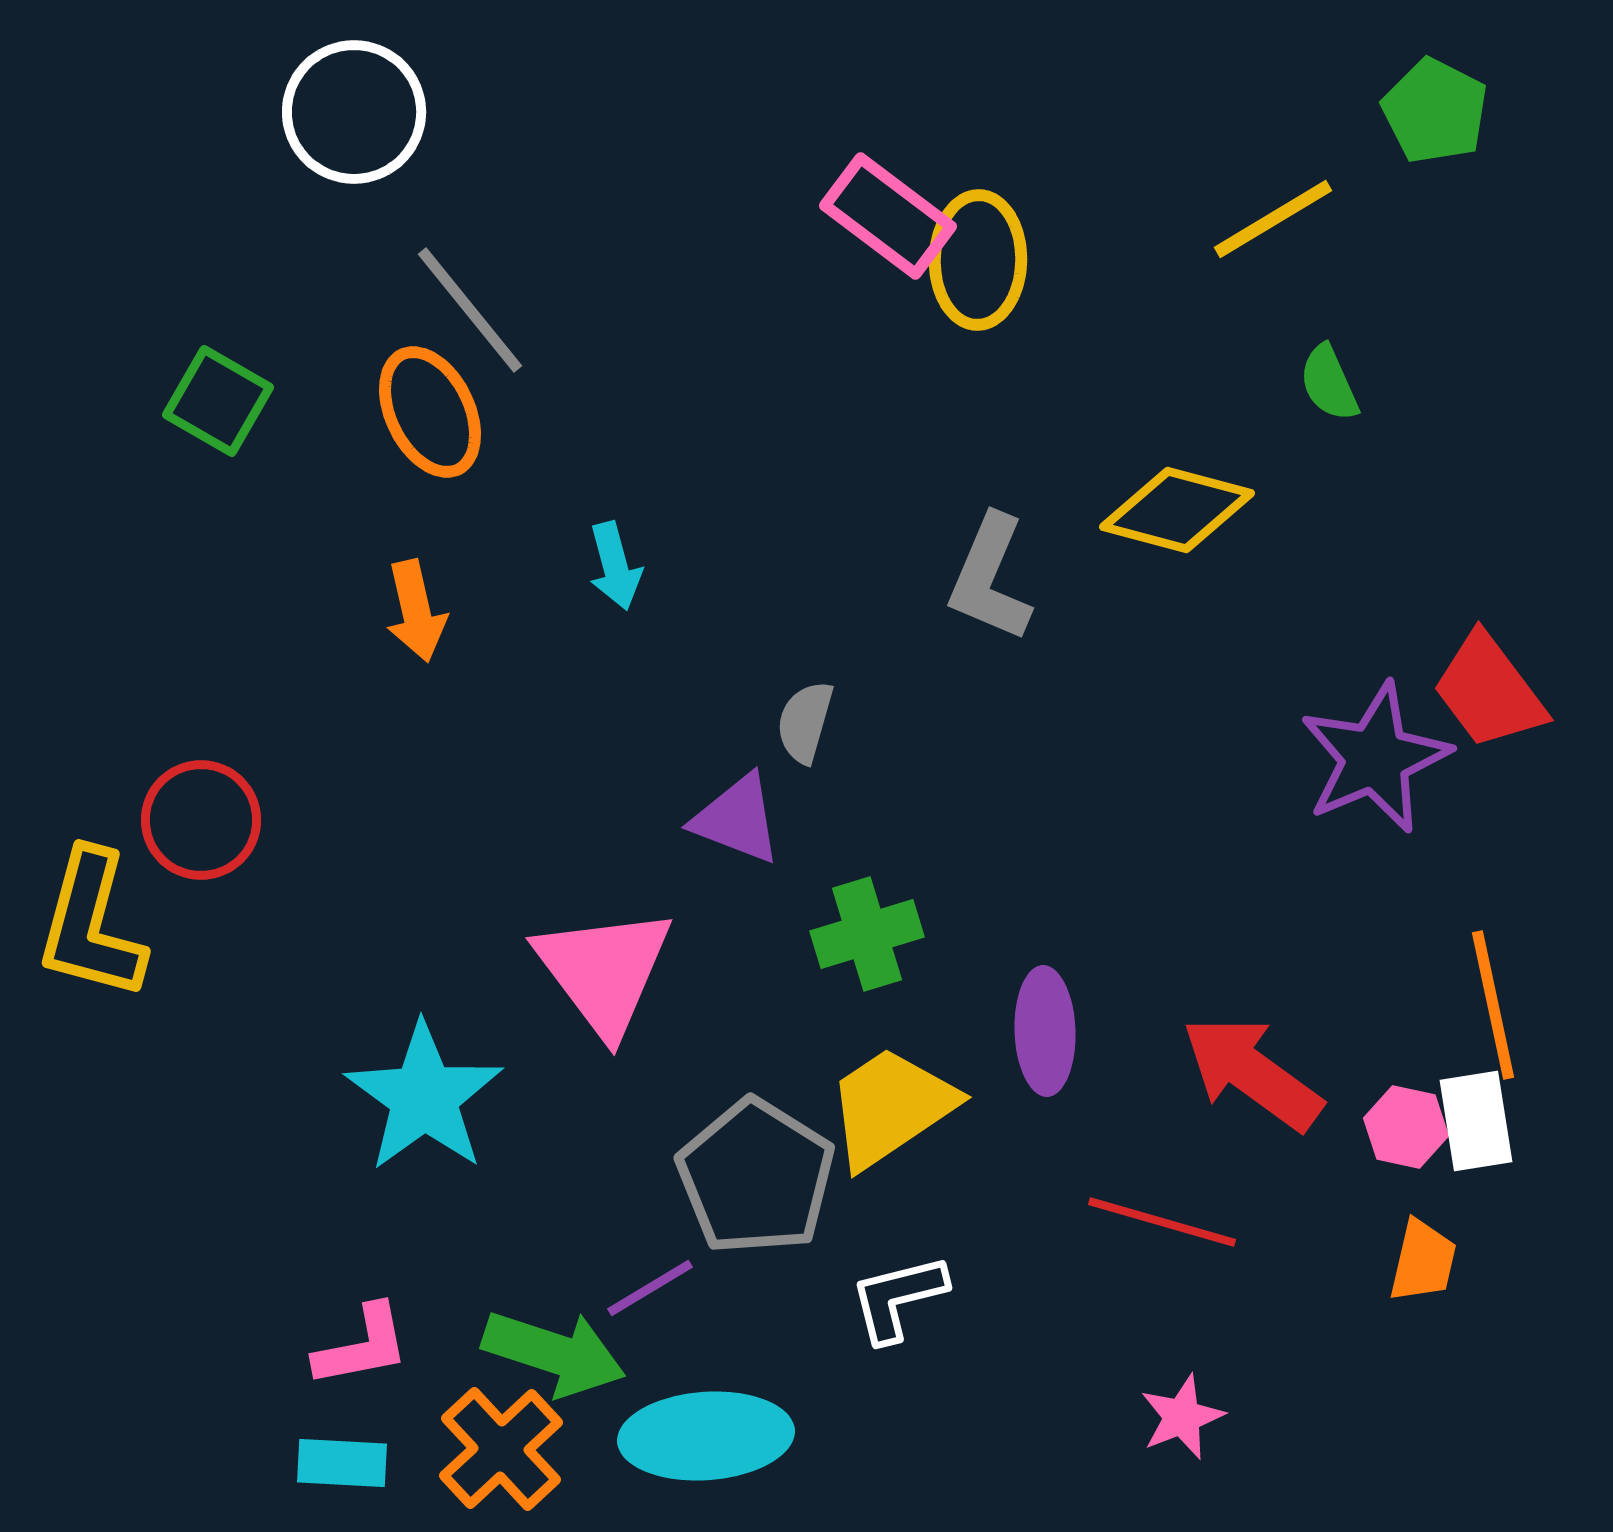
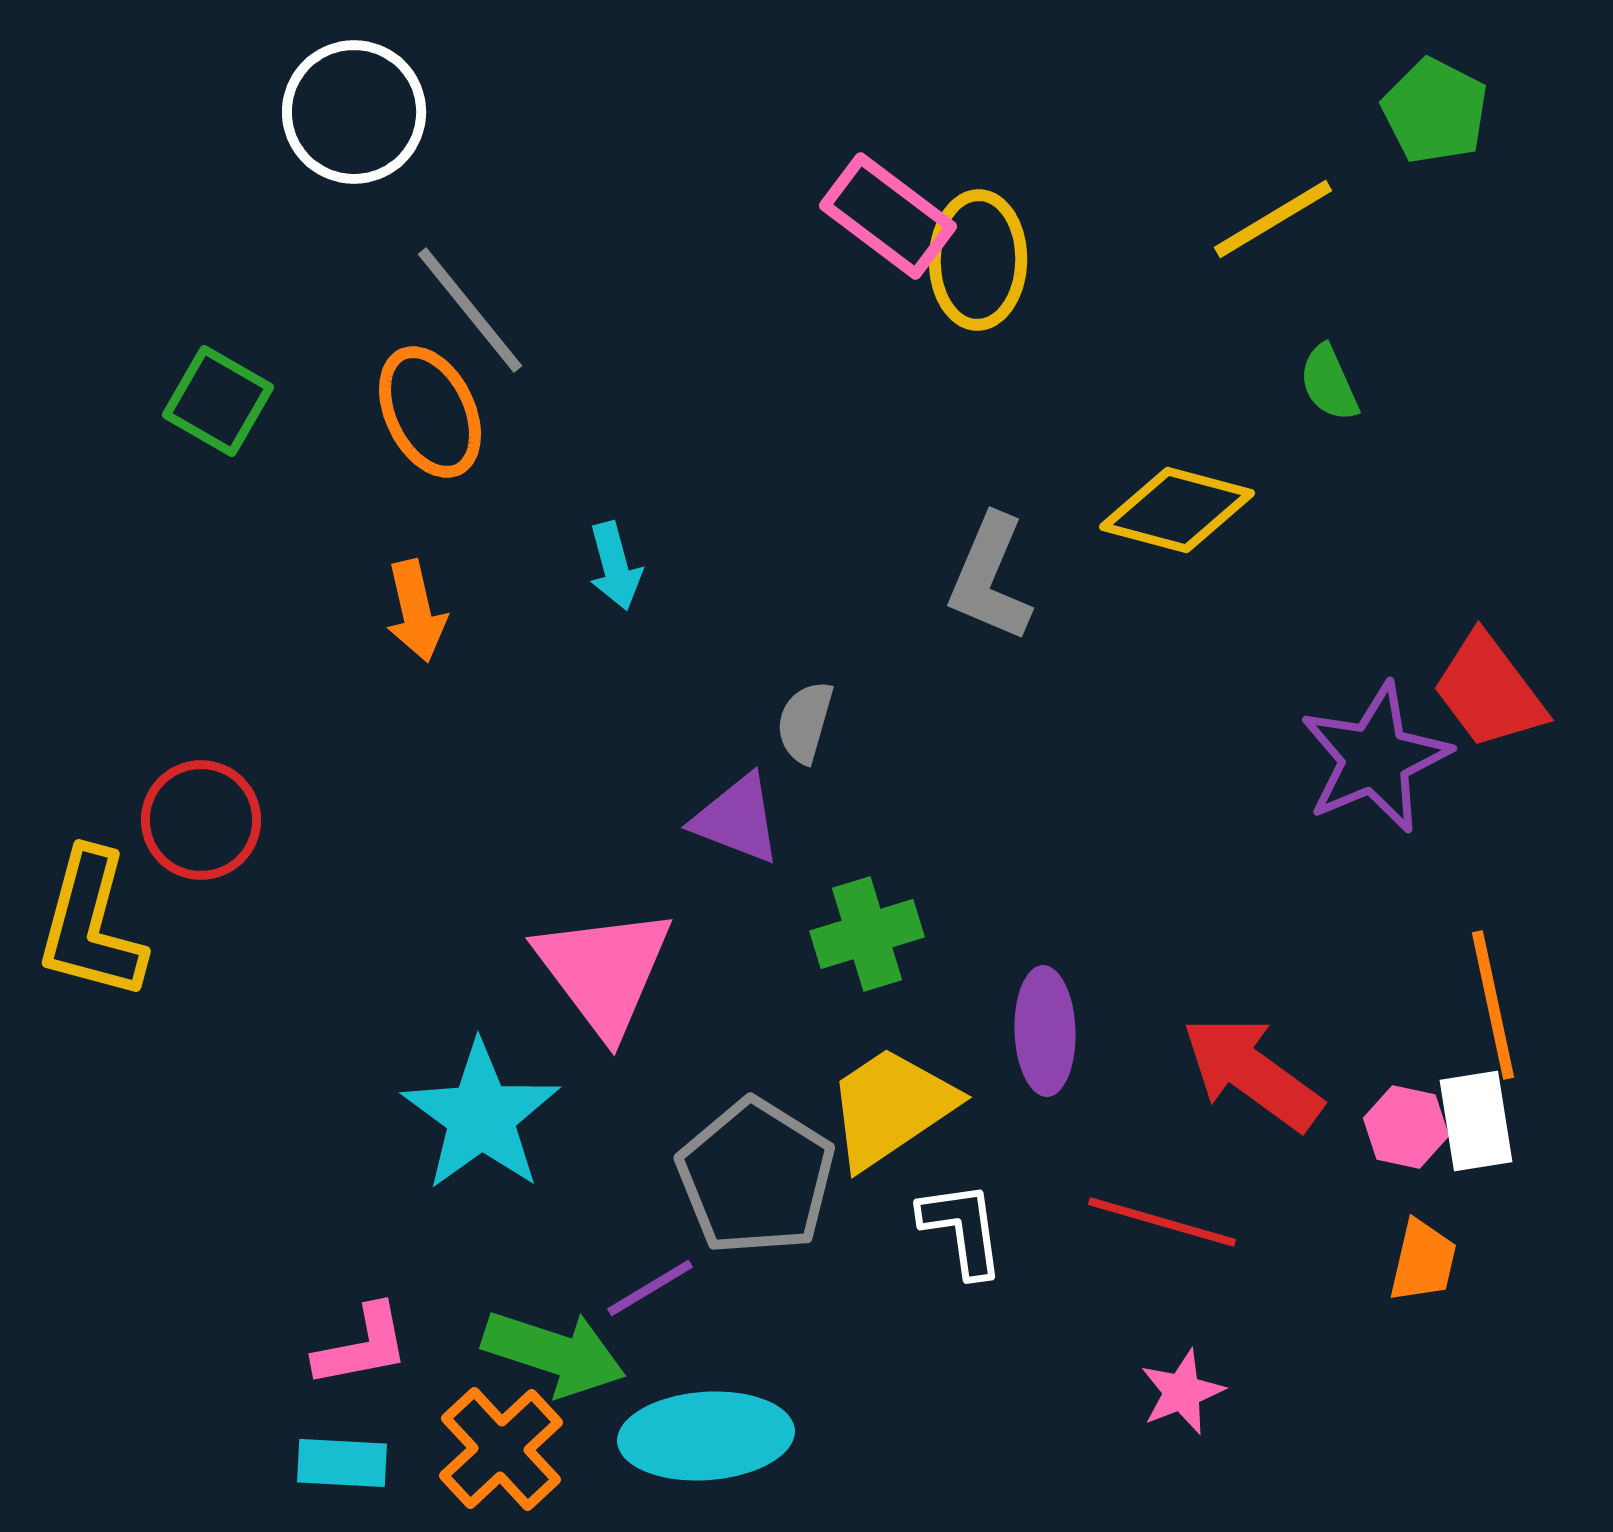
cyan star: moved 57 px right, 19 px down
white L-shape: moved 64 px right, 69 px up; rotated 96 degrees clockwise
pink star: moved 25 px up
